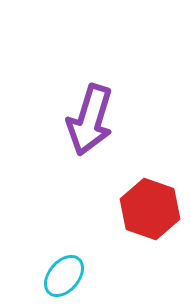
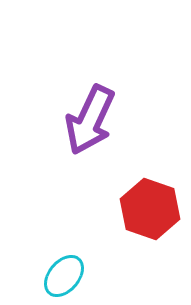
purple arrow: rotated 8 degrees clockwise
